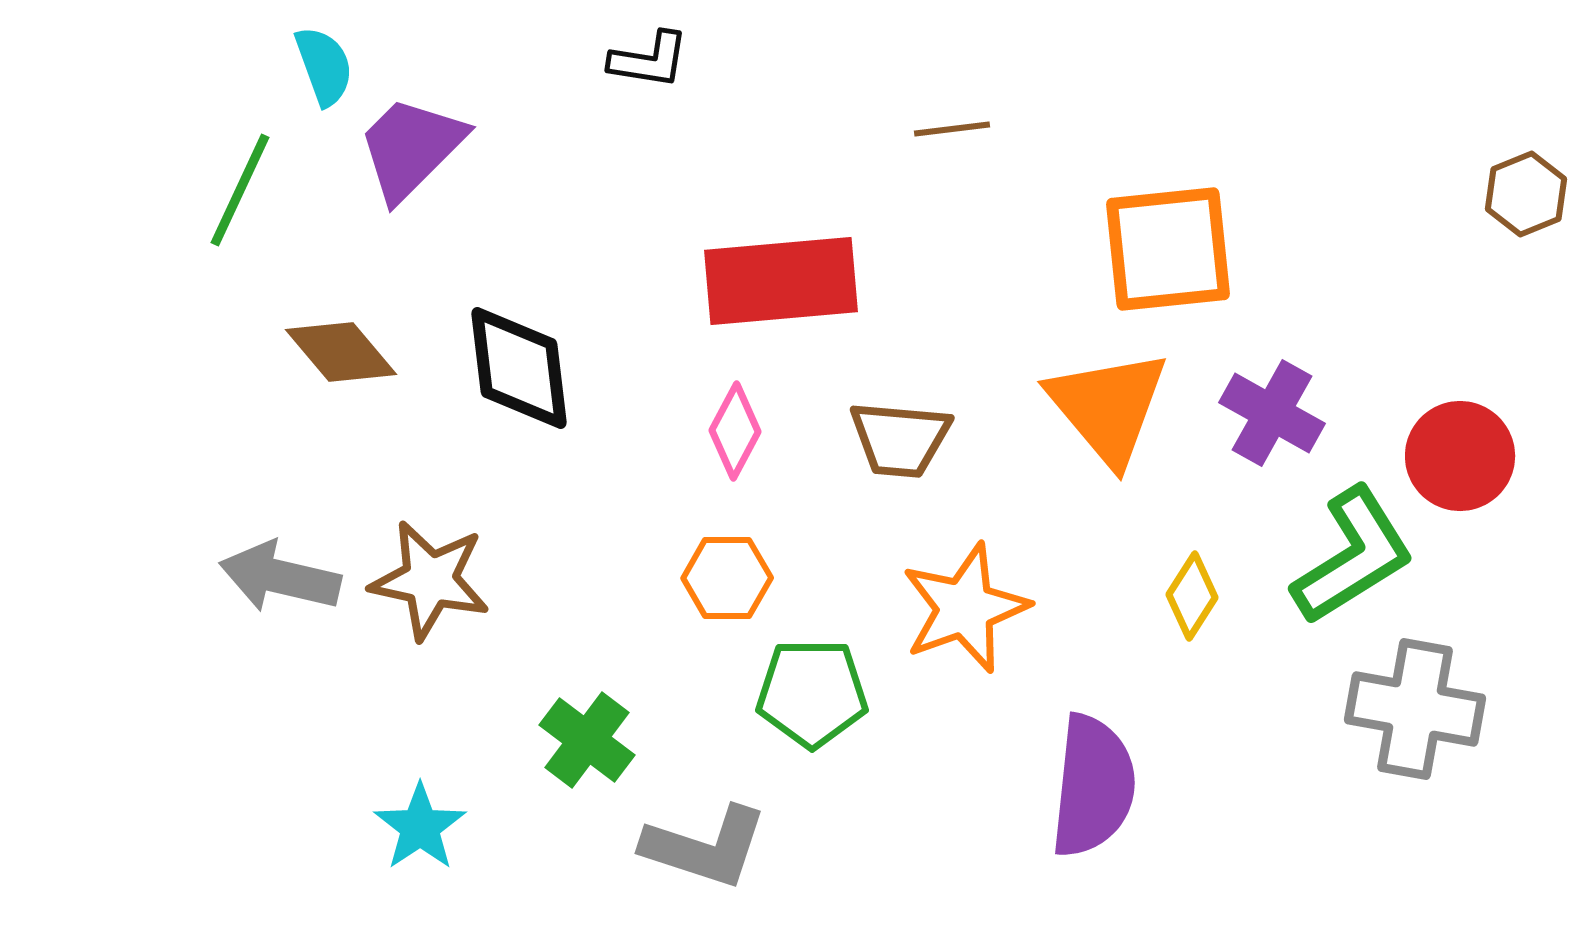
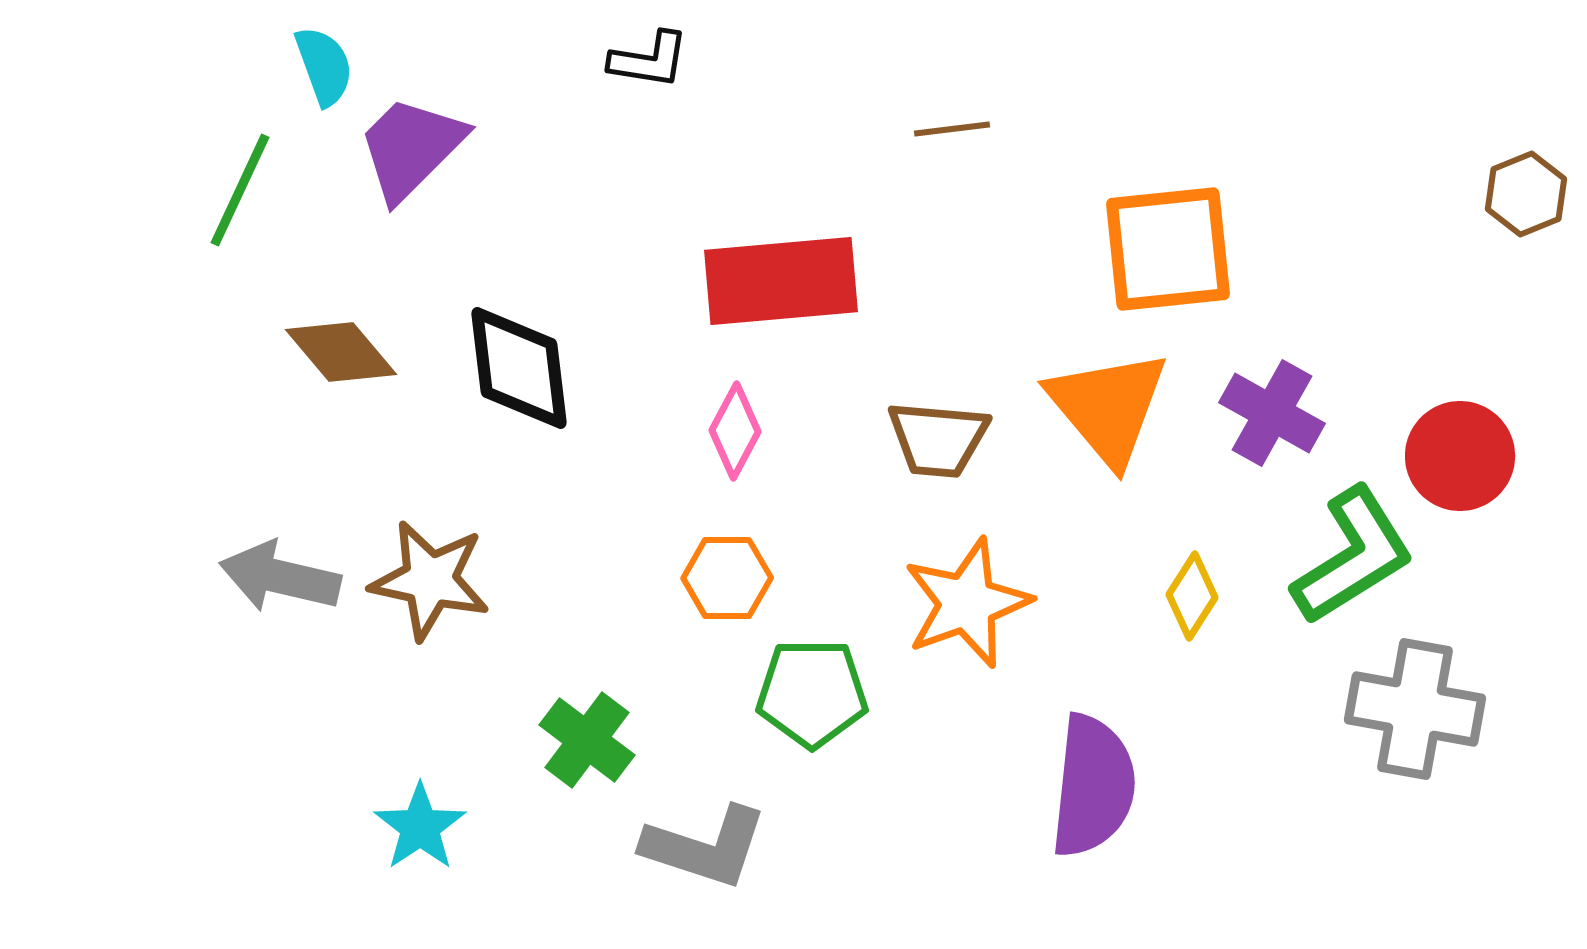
brown trapezoid: moved 38 px right
orange star: moved 2 px right, 5 px up
